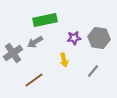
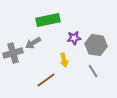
green rectangle: moved 3 px right
gray hexagon: moved 3 px left, 7 px down
gray arrow: moved 2 px left, 1 px down
gray cross: rotated 18 degrees clockwise
gray line: rotated 72 degrees counterclockwise
brown line: moved 12 px right
